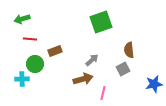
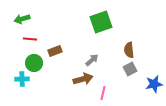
green circle: moved 1 px left, 1 px up
gray square: moved 7 px right
